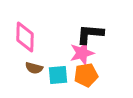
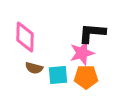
black L-shape: moved 2 px right, 1 px up
orange pentagon: moved 2 px down; rotated 10 degrees clockwise
